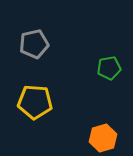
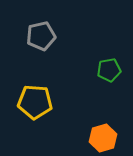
gray pentagon: moved 7 px right, 8 px up
green pentagon: moved 2 px down
